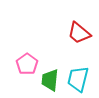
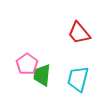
red trapezoid: rotated 10 degrees clockwise
green trapezoid: moved 8 px left, 5 px up
